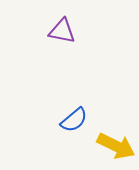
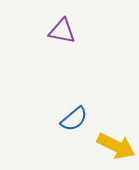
blue semicircle: moved 1 px up
